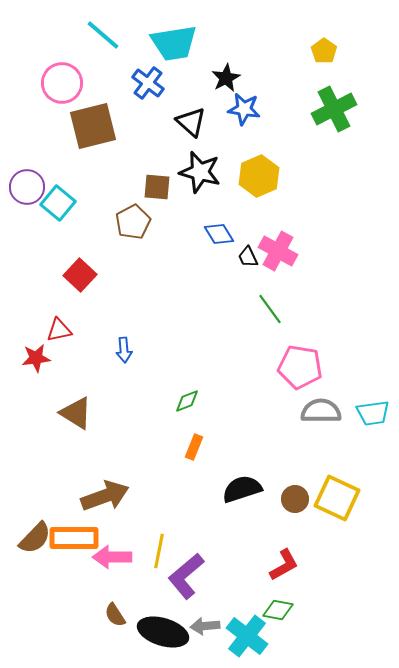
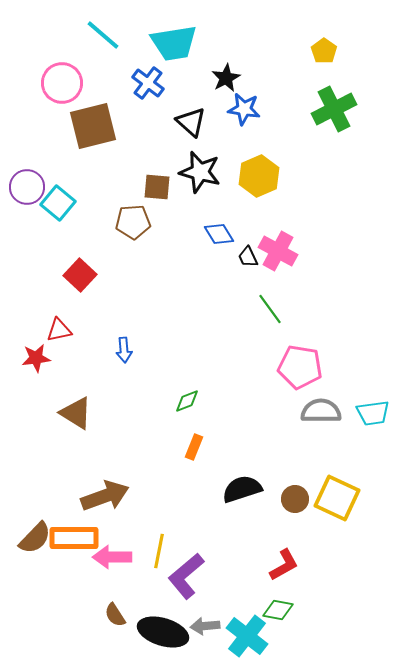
brown pentagon at (133, 222): rotated 24 degrees clockwise
